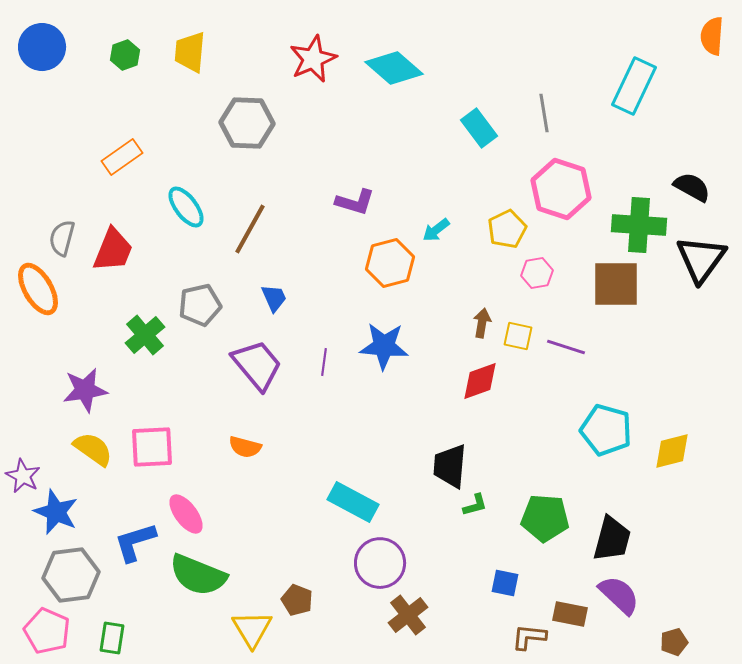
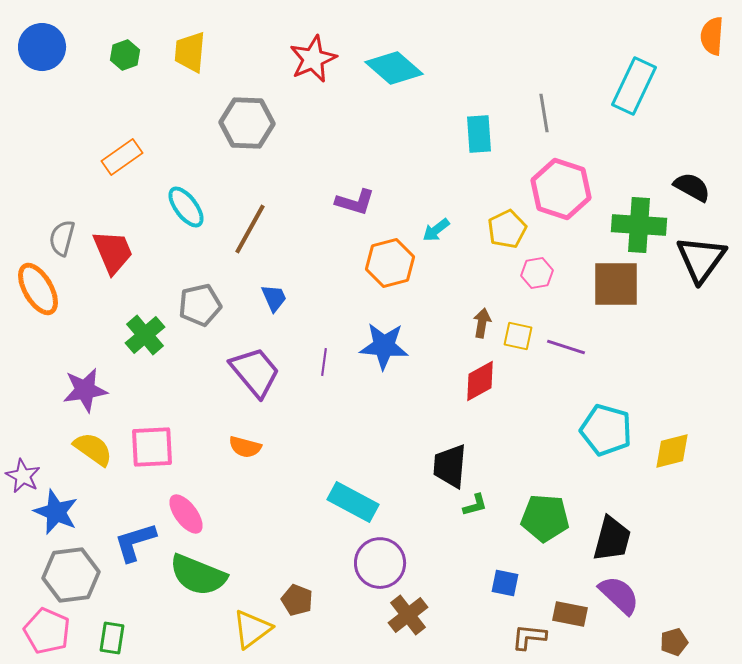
cyan rectangle at (479, 128): moved 6 px down; rotated 33 degrees clockwise
red trapezoid at (113, 250): moved 2 px down; rotated 45 degrees counterclockwise
purple trapezoid at (257, 365): moved 2 px left, 7 px down
red diamond at (480, 381): rotated 9 degrees counterclockwise
yellow triangle at (252, 629): rotated 24 degrees clockwise
